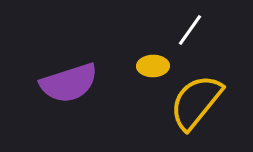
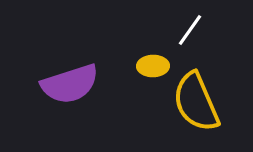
purple semicircle: moved 1 px right, 1 px down
yellow semicircle: rotated 62 degrees counterclockwise
